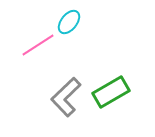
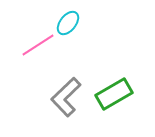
cyan ellipse: moved 1 px left, 1 px down
green rectangle: moved 3 px right, 2 px down
